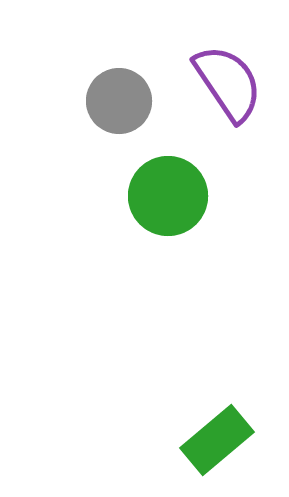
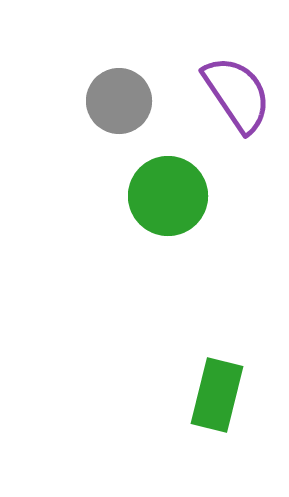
purple semicircle: moved 9 px right, 11 px down
green rectangle: moved 45 px up; rotated 36 degrees counterclockwise
